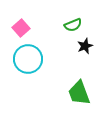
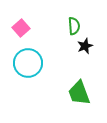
green semicircle: moved 1 px right, 1 px down; rotated 72 degrees counterclockwise
cyan circle: moved 4 px down
